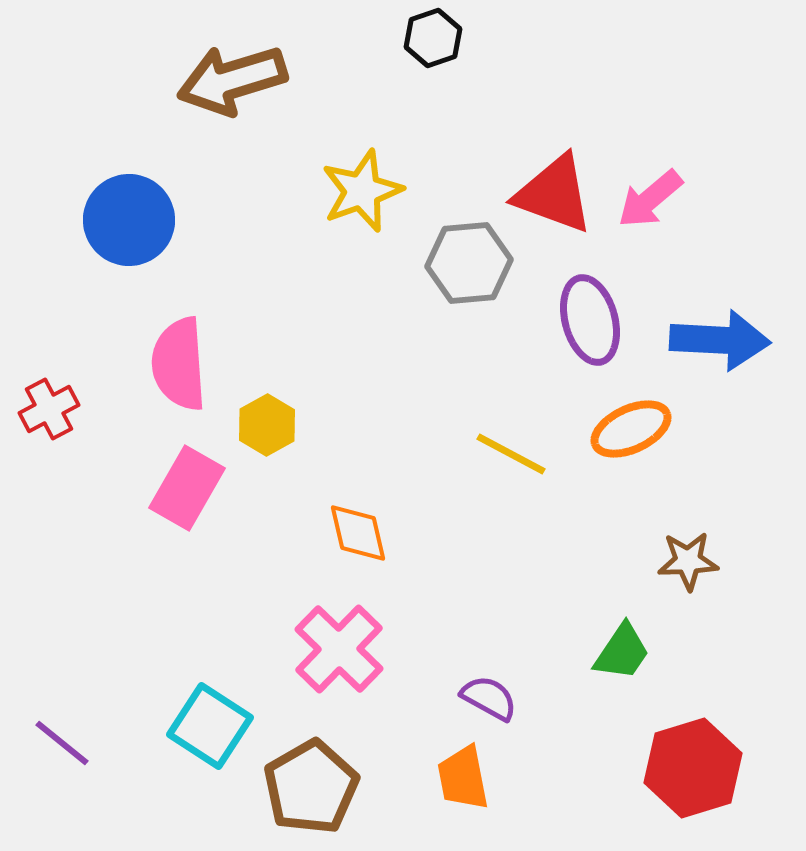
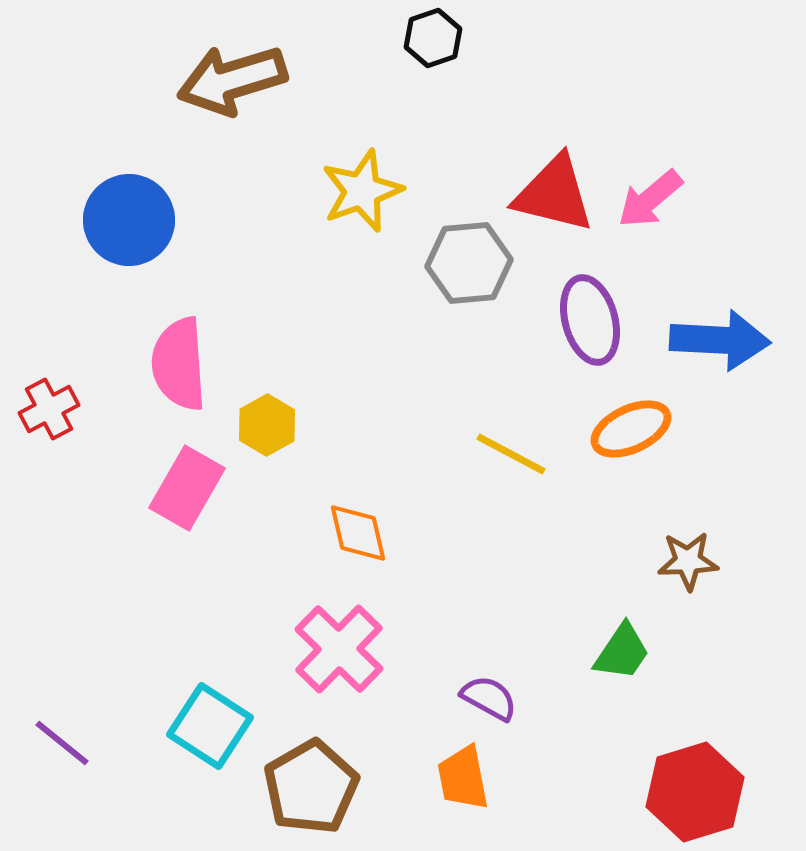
red triangle: rotated 6 degrees counterclockwise
red hexagon: moved 2 px right, 24 px down
